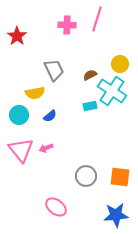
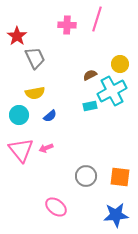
gray trapezoid: moved 19 px left, 12 px up
cyan cross: rotated 28 degrees clockwise
